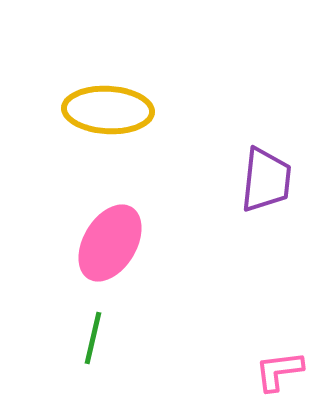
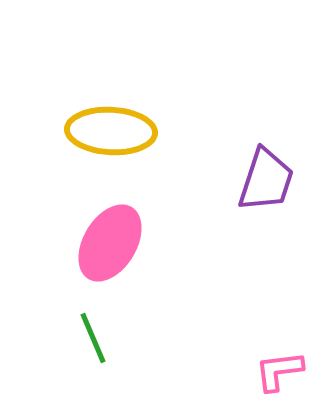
yellow ellipse: moved 3 px right, 21 px down
purple trapezoid: rotated 12 degrees clockwise
green line: rotated 36 degrees counterclockwise
